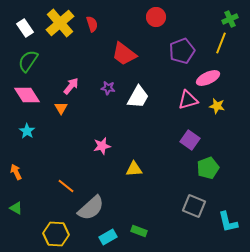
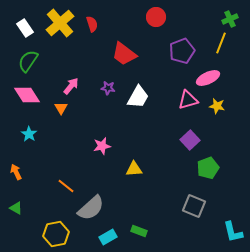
cyan star: moved 2 px right, 3 px down
purple square: rotated 12 degrees clockwise
cyan L-shape: moved 5 px right, 10 px down
yellow hexagon: rotated 15 degrees counterclockwise
